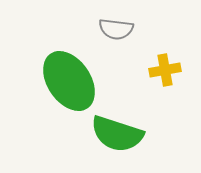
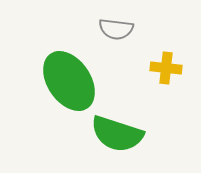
yellow cross: moved 1 px right, 2 px up; rotated 16 degrees clockwise
